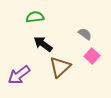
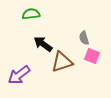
green semicircle: moved 4 px left, 3 px up
gray semicircle: moved 1 px left, 4 px down; rotated 144 degrees counterclockwise
pink square: rotated 21 degrees counterclockwise
brown triangle: moved 2 px right, 5 px up; rotated 25 degrees clockwise
